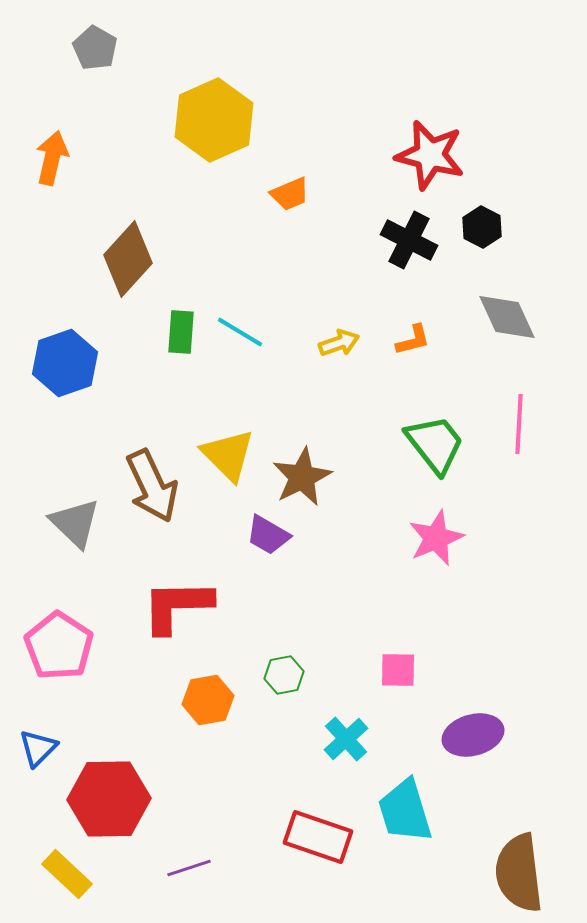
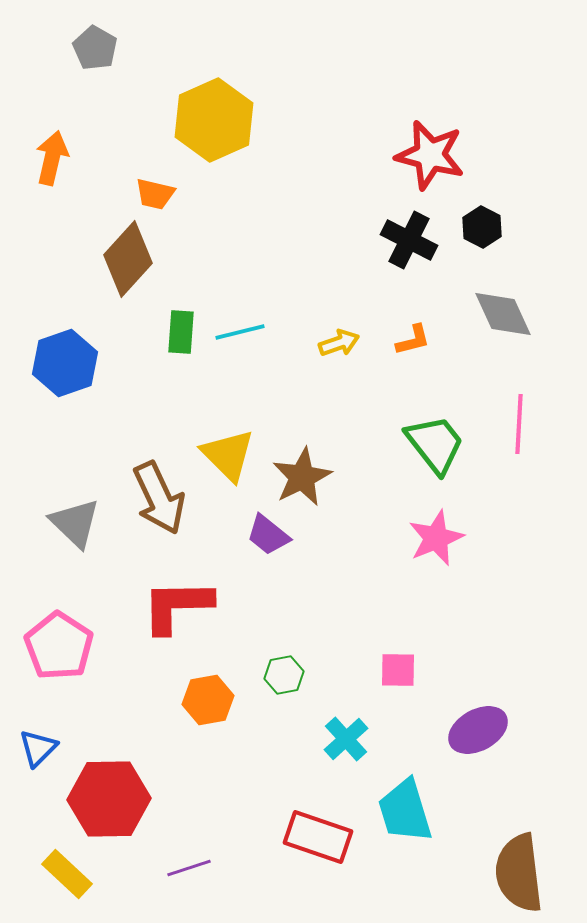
orange trapezoid: moved 135 px left; rotated 36 degrees clockwise
gray diamond: moved 4 px left, 3 px up
cyan line: rotated 45 degrees counterclockwise
brown arrow: moved 7 px right, 12 px down
purple trapezoid: rotated 9 degrees clockwise
purple ellipse: moved 5 px right, 5 px up; rotated 14 degrees counterclockwise
